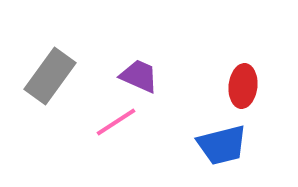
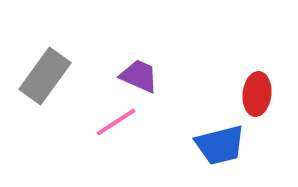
gray rectangle: moved 5 px left
red ellipse: moved 14 px right, 8 px down
blue trapezoid: moved 2 px left
